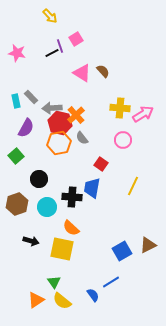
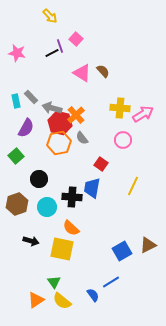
pink square: rotated 16 degrees counterclockwise
gray arrow: rotated 18 degrees clockwise
